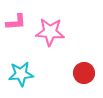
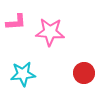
cyan star: moved 2 px right
